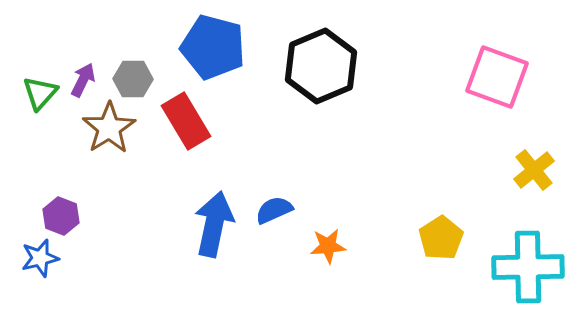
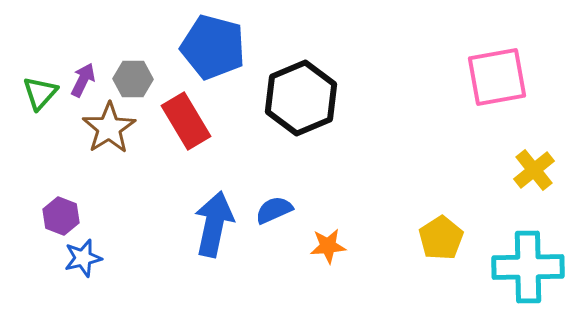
black hexagon: moved 20 px left, 32 px down
pink square: rotated 30 degrees counterclockwise
blue star: moved 43 px right
